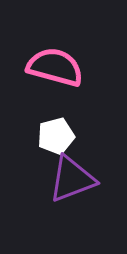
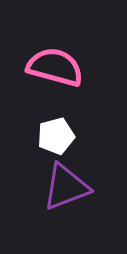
purple triangle: moved 6 px left, 8 px down
